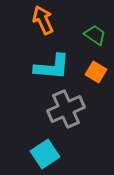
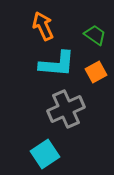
orange arrow: moved 6 px down
cyan L-shape: moved 5 px right, 3 px up
orange square: rotated 30 degrees clockwise
